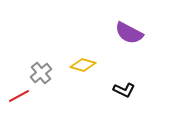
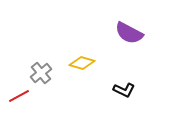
yellow diamond: moved 1 px left, 2 px up
